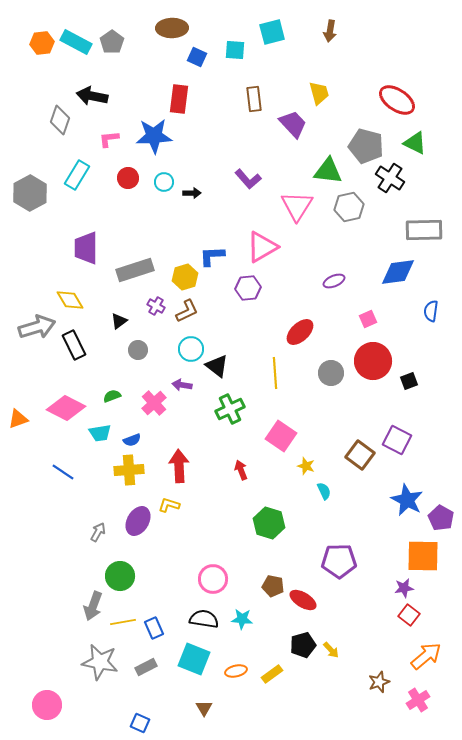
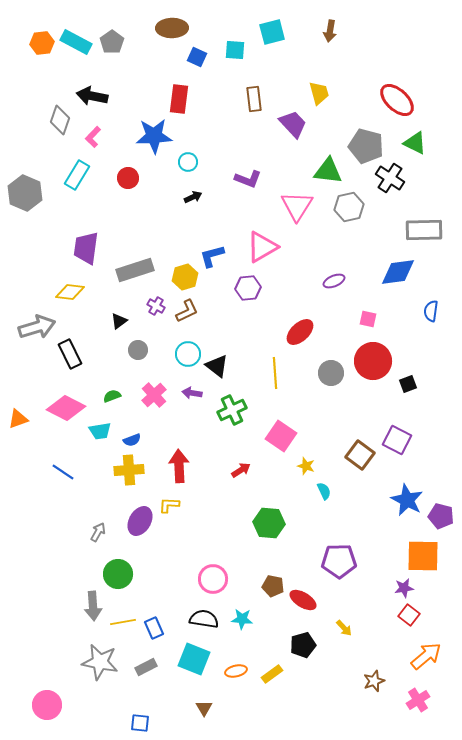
red ellipse at (397, 100): rotated 9 degrees clockwise
pink L-shape at (109, 139): moved 16 px left, 2 px up; rotated 40 degrees counterclockwise
purple L-shape at (248, 179): rotated 28 degrees counterclockwise
cyan circle at (164, 182): moved 24 px right, 20 px up
gray hexagon at (30, 193): moved 5 px left; rotated 8 degrees counterclockwise
black arrow at (192, 193): moved 1 px right, 4 px down; rotated 24 degrees counterclockwise
purple trapezoid at (86, 248): rotated 8 degrees clockwise
blue L-shape at (212, 256): rotated 12 degrees counterclockwise
yellow diamond at (70, 300): moved 8 px up; rotated 52 degrees counterclockwise
pink square at (368, 319): rotated 36 degrees clockwise
black rectangle at (74, 345): moved 4 px left, 9 px down
cyan circle at (191, 349): moved 3 px left, 5 px down
black square at (409, 381): moved 1 px left, 3 px down
purple arrow at (182, 385): moved 10 px right, 8 px down
pink cross at (154, 403): moved 8 px up
green cross at (230, 409): moved 2 px right, 1 px down
cyan trapezoid at (100, 433): moved 2 px up
red arrow at (241, 470): rotated 78 degrees clockwise
yellow L-shape at (169, 505): rotated 15 degrees counterclockwise
purple pentagon at (441, 518): moved 2 px up; rotated 15 degrees counterclockwise
purple ellipse at (138, 521): moved 2 px right
green hexagon at (269, 523): rotated 12 degrees counterclockwise
green circle at (120, 576): moved 2 px left, 2 px up
gray arrow at (93, 606): rotated 24 degrees counterclockwise
yellow arrow at (331, 650): moved 13 px right, 22 px up
brown star at (379, 682): moved 5 px left, 1 px up
blue square at (140, 723): rotated 18 degrees counterclockwise
